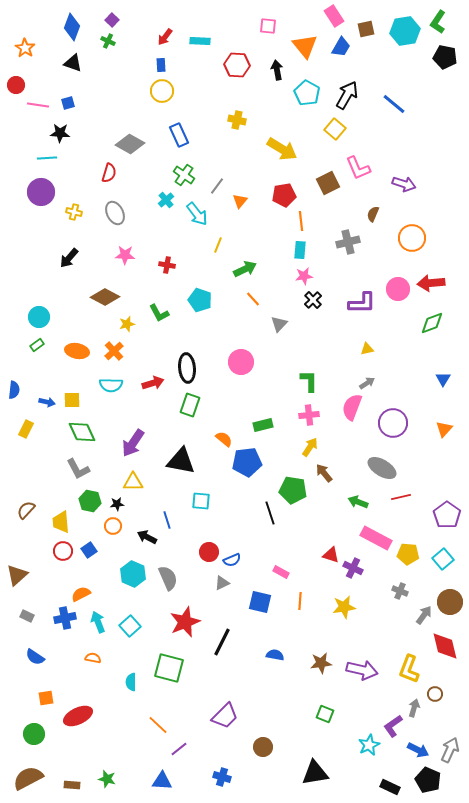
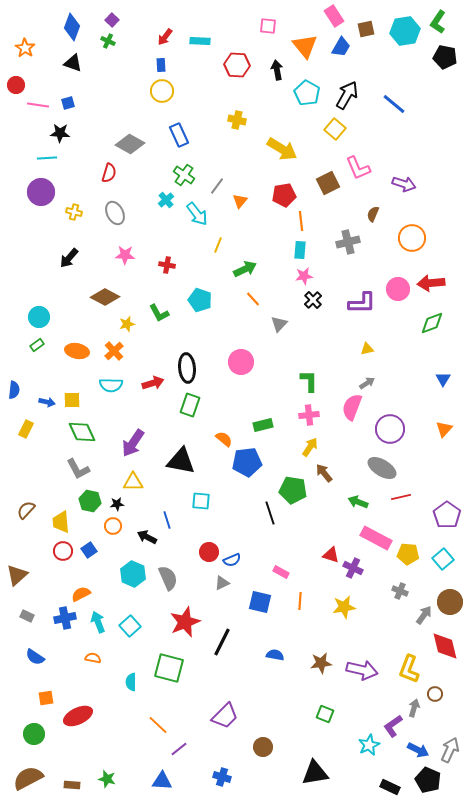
purple circle at (393, 423): moved 3 px left, 6 px down
